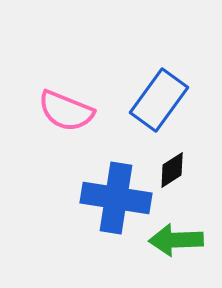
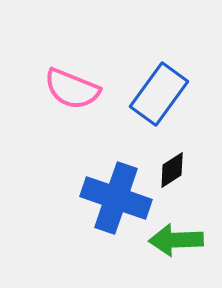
blue rectangle: moved 6 px up
pink semicircle: moved 6 px right, 22 px up
blue cross: rotated 10 degrees clockwise
